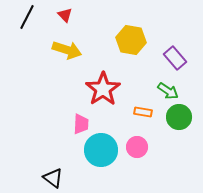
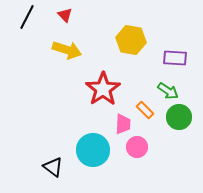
purple rectangle: rotated 45 degrees counterclockwise
orange rectangle: moved 2 px right, 2 px up; rotated 36 degrees clockwise
pink trapezoid: moved 42 px right
cyan circle: moved 8 px left
black triangle: moved 11 px up
